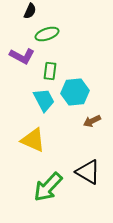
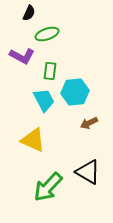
black semicircle: moved 1 px left, 2 px down
brown arrow: moved 3 px left, 2 px down
